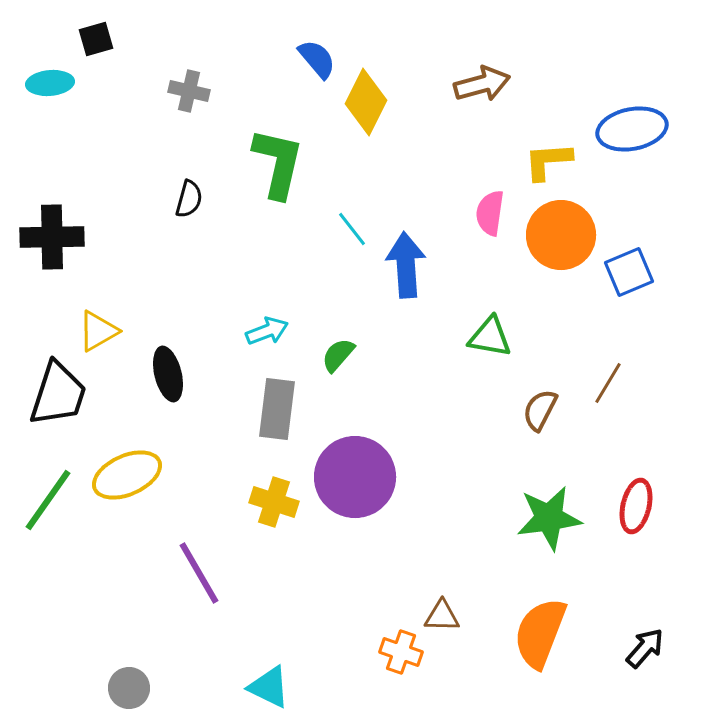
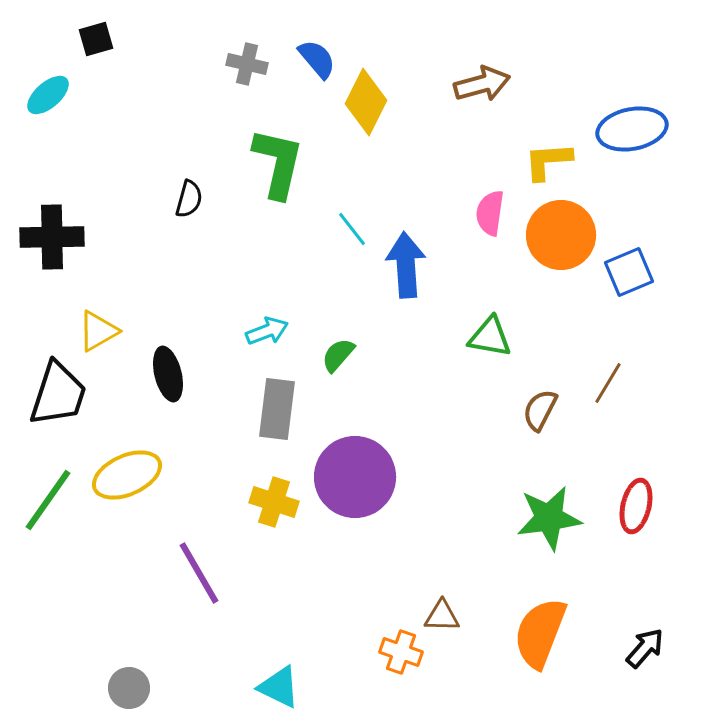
cyan ellipse: moved 2 px left, 12 px down; rotated 36 degrees counterclockwise
gray cross: moved 58 px right, 27 px up
cyan triangle: moved 10 px right
